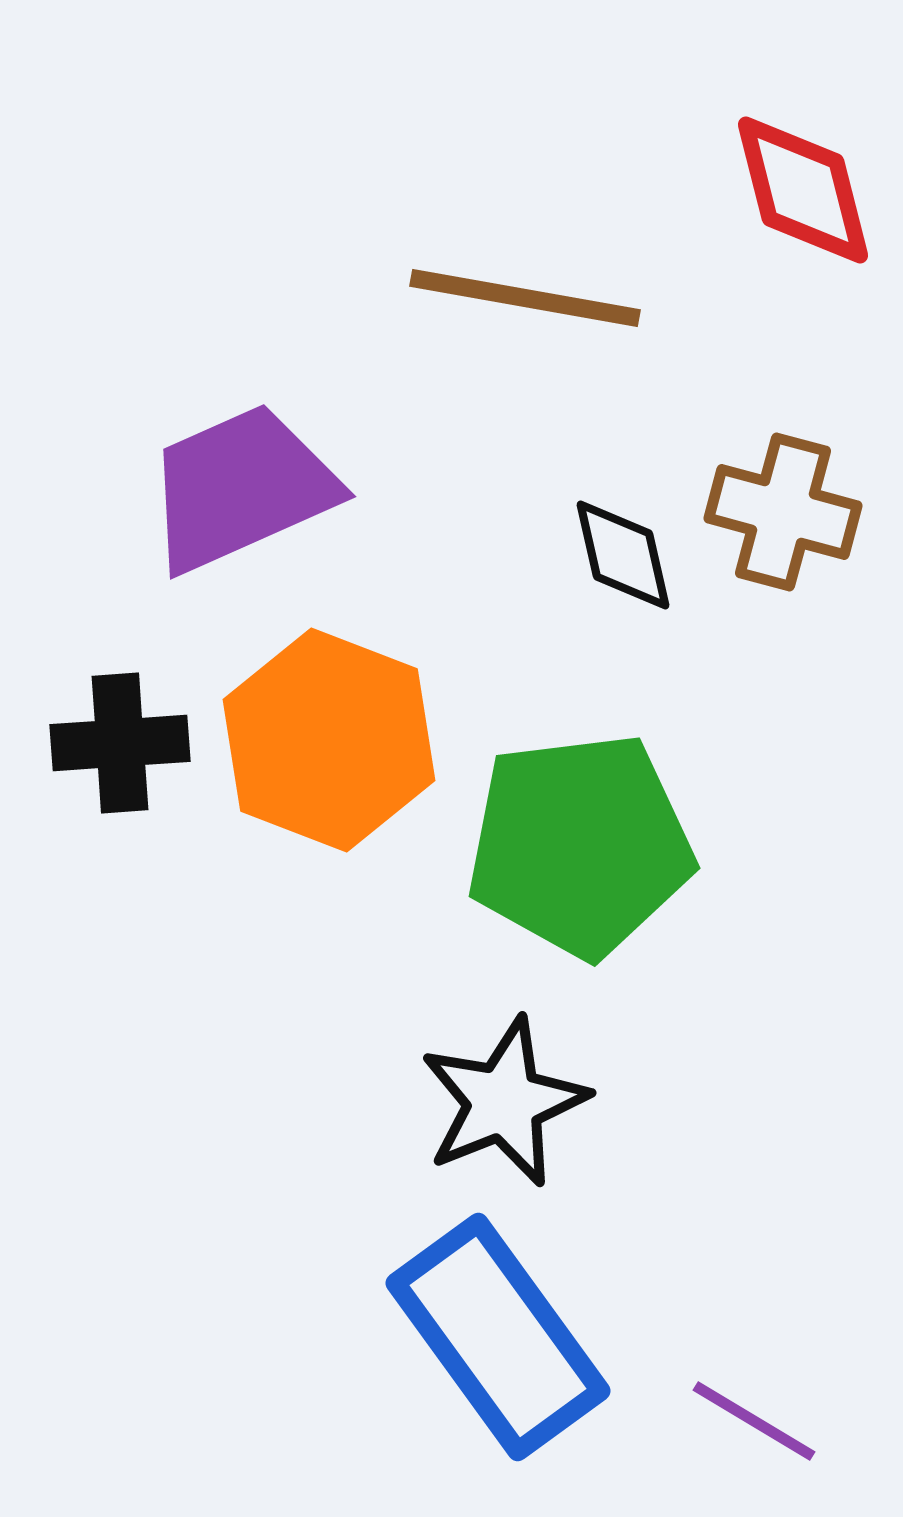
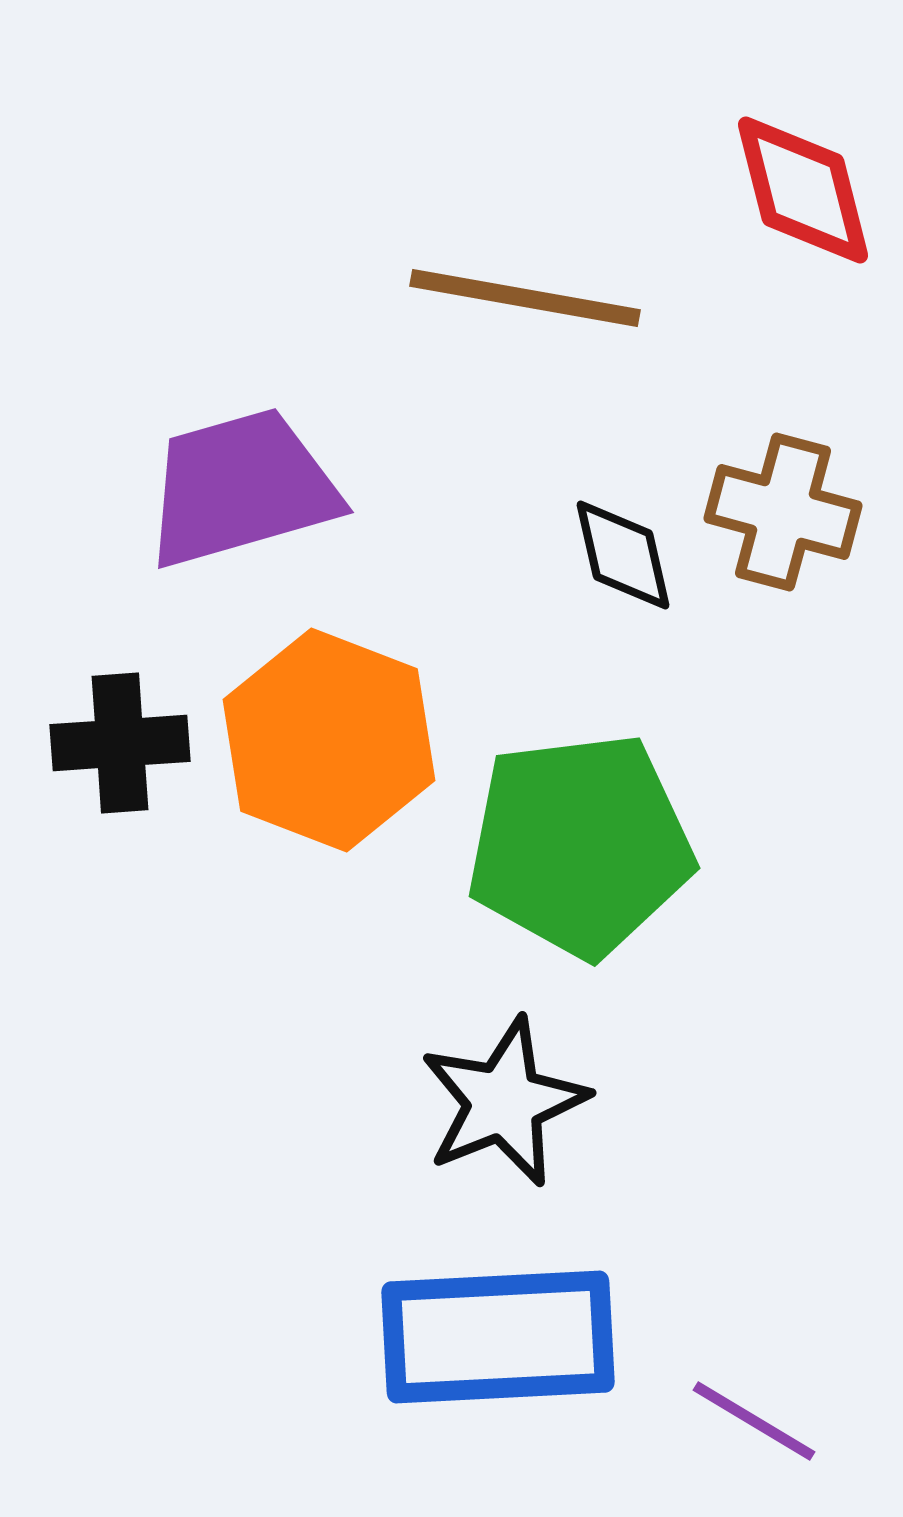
purple trapezoid: rotated 8 degrees clockwise
blue rectangle: rotated 57 degrees counterclockwise
